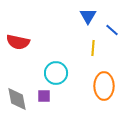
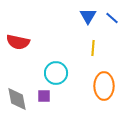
blue line: moved 12 px up
